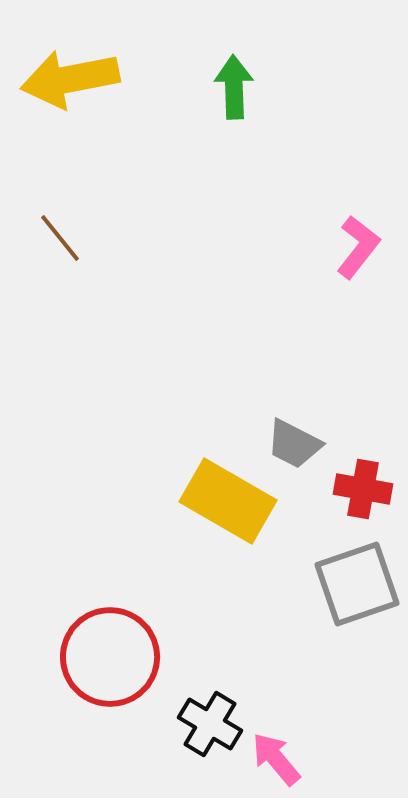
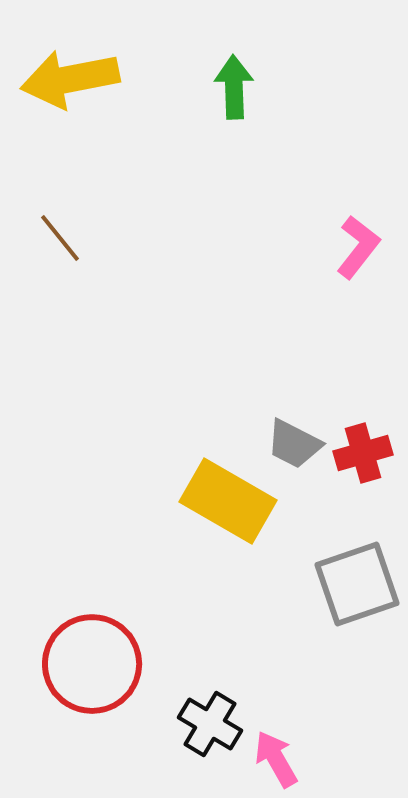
red cross: moved 36 px up; rotated 26 degrees counterclockwise
red circle: moved 18 px left, 7 px down
pink arrow: rotated 10 degrees clockwise
